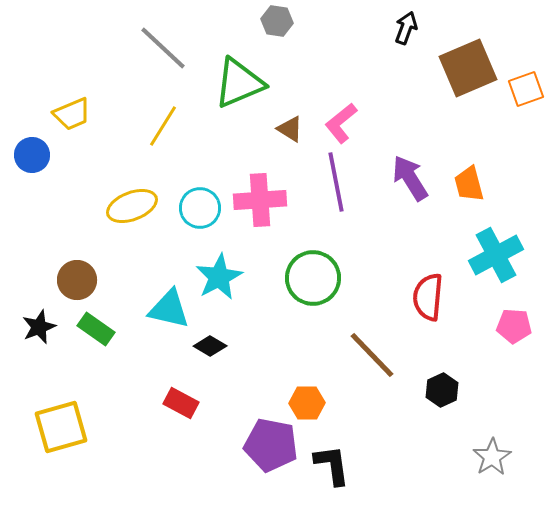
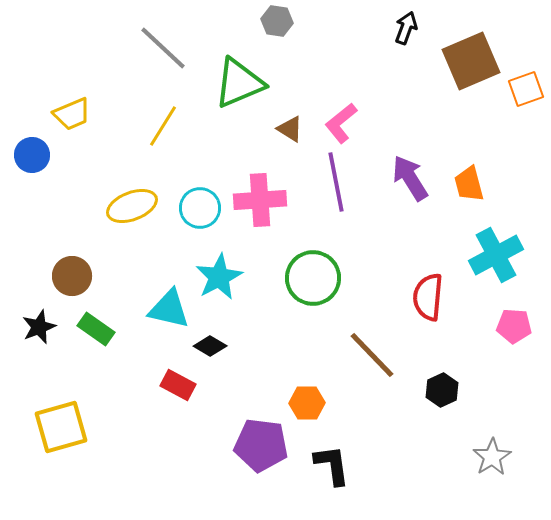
brown square: moved 3 px right, 7 px up
brown circle: moved 5 px left, 4 px up
red rectangle: moved 3 px left, 18 px up
purple pentagon: moved 10 px left; rotated 4 degrees counterclockwise
